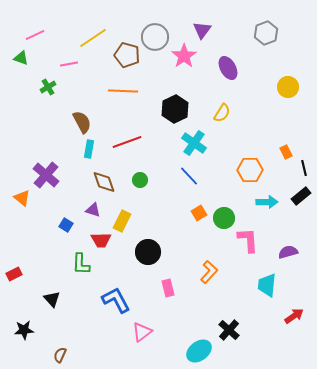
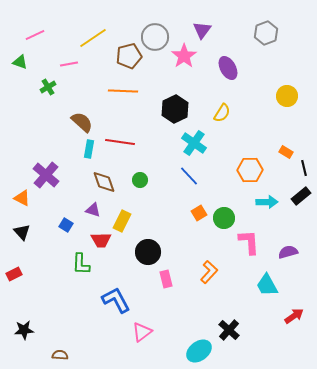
brown pentagon at (127, 55): moved 2 px right, 1 px down; rotated 30 degrees counterclockwise
green triangle at (21, 58): moved 1 px left, 4 px down
yellow circle at (288, 87): moved 1 px left, 9 px down
brown semicircle at (82, 122): rotated 20 degrees counterclockwise
red line at (127, 142): moved 7 px left; rotated 28 degrees clockwise
orange rectangle at (286, 152): rotated 32 degrees counterclockwise
orange triangle at (22, 198): rotated 12 degrees counterclockwise
pink L-shape at (248, 240): moved 1 px right, 2 px down
cyan trapezoid at (267, 285): rotated 35 degrees counterclockwise
pink rectangle at (168, 288): moved 2 px left, 9 px up
black triangle at (52, 299): moved 30 px left, 67 px up
brown semicircle at (60, 355): rotated 70 degrees clockwise
